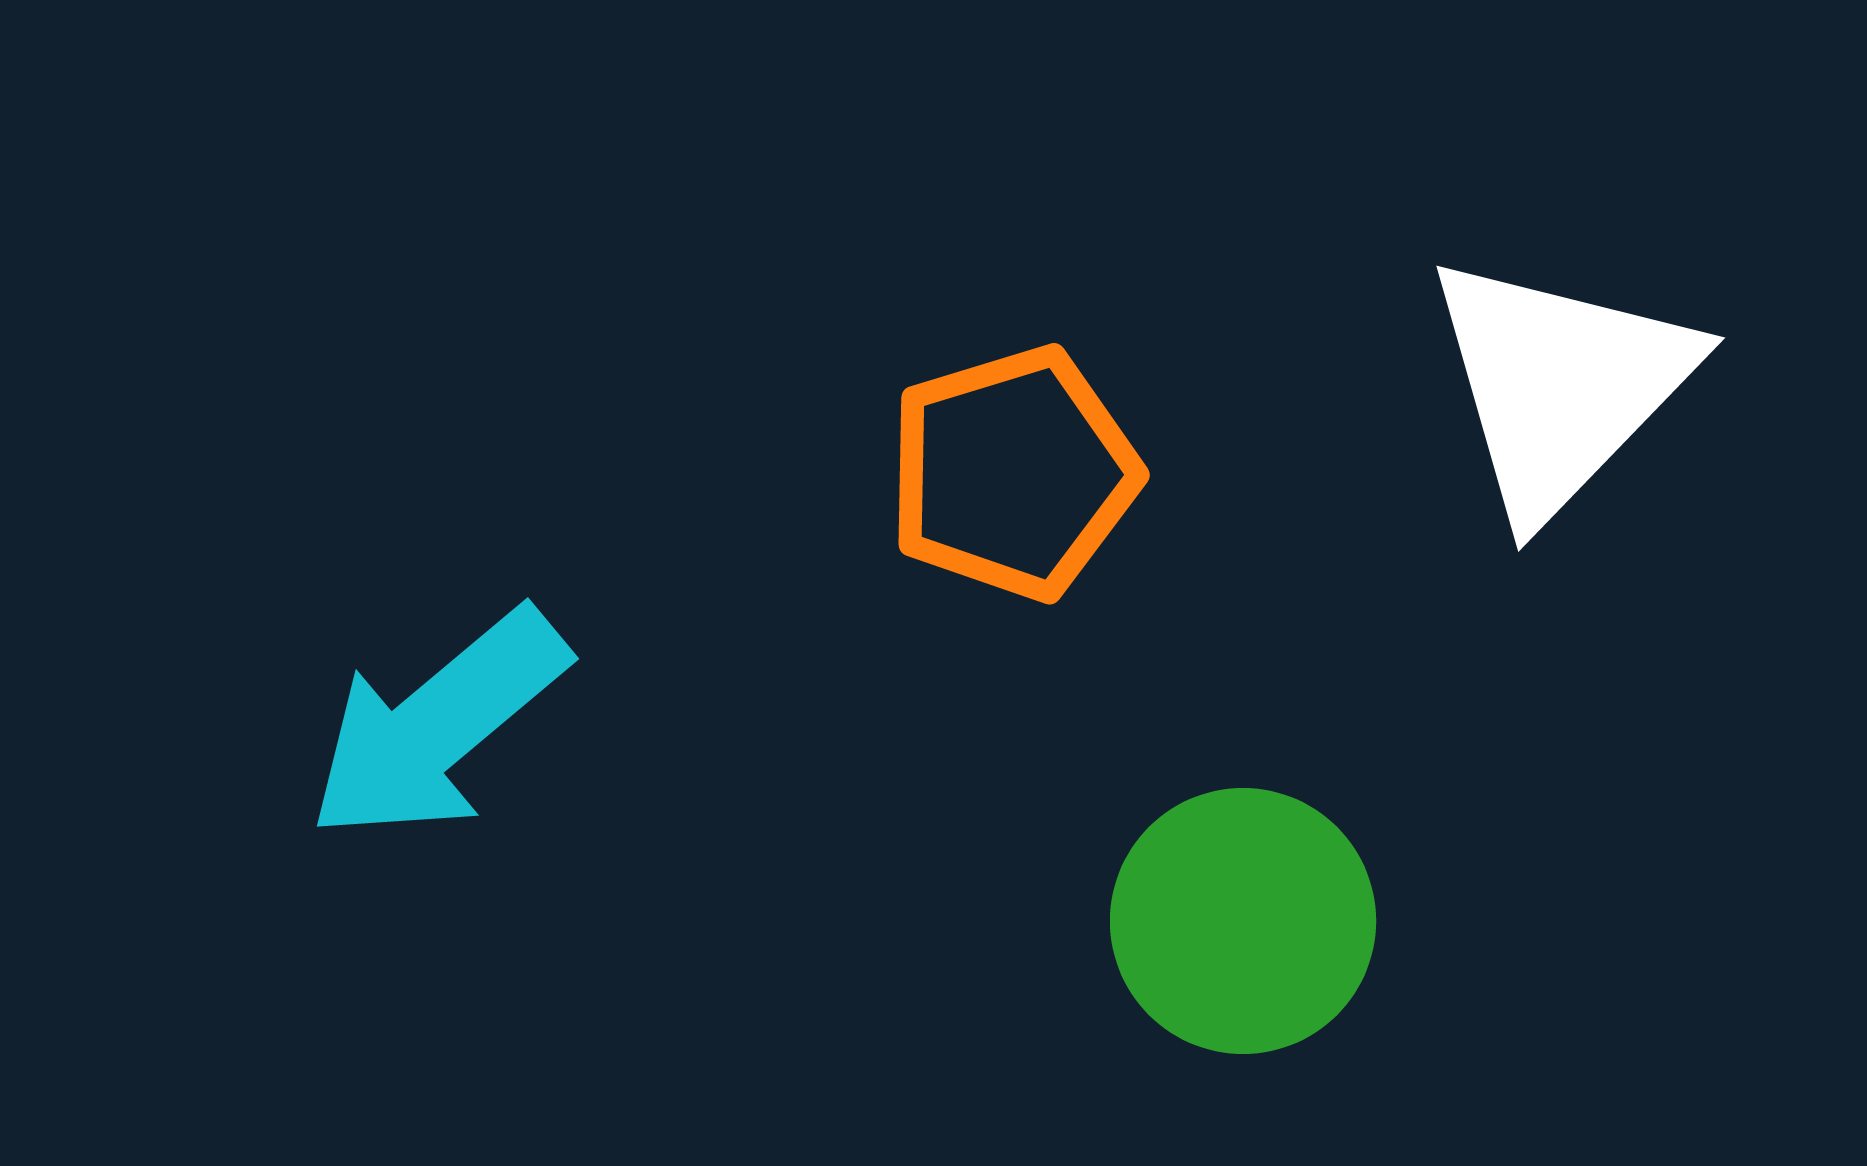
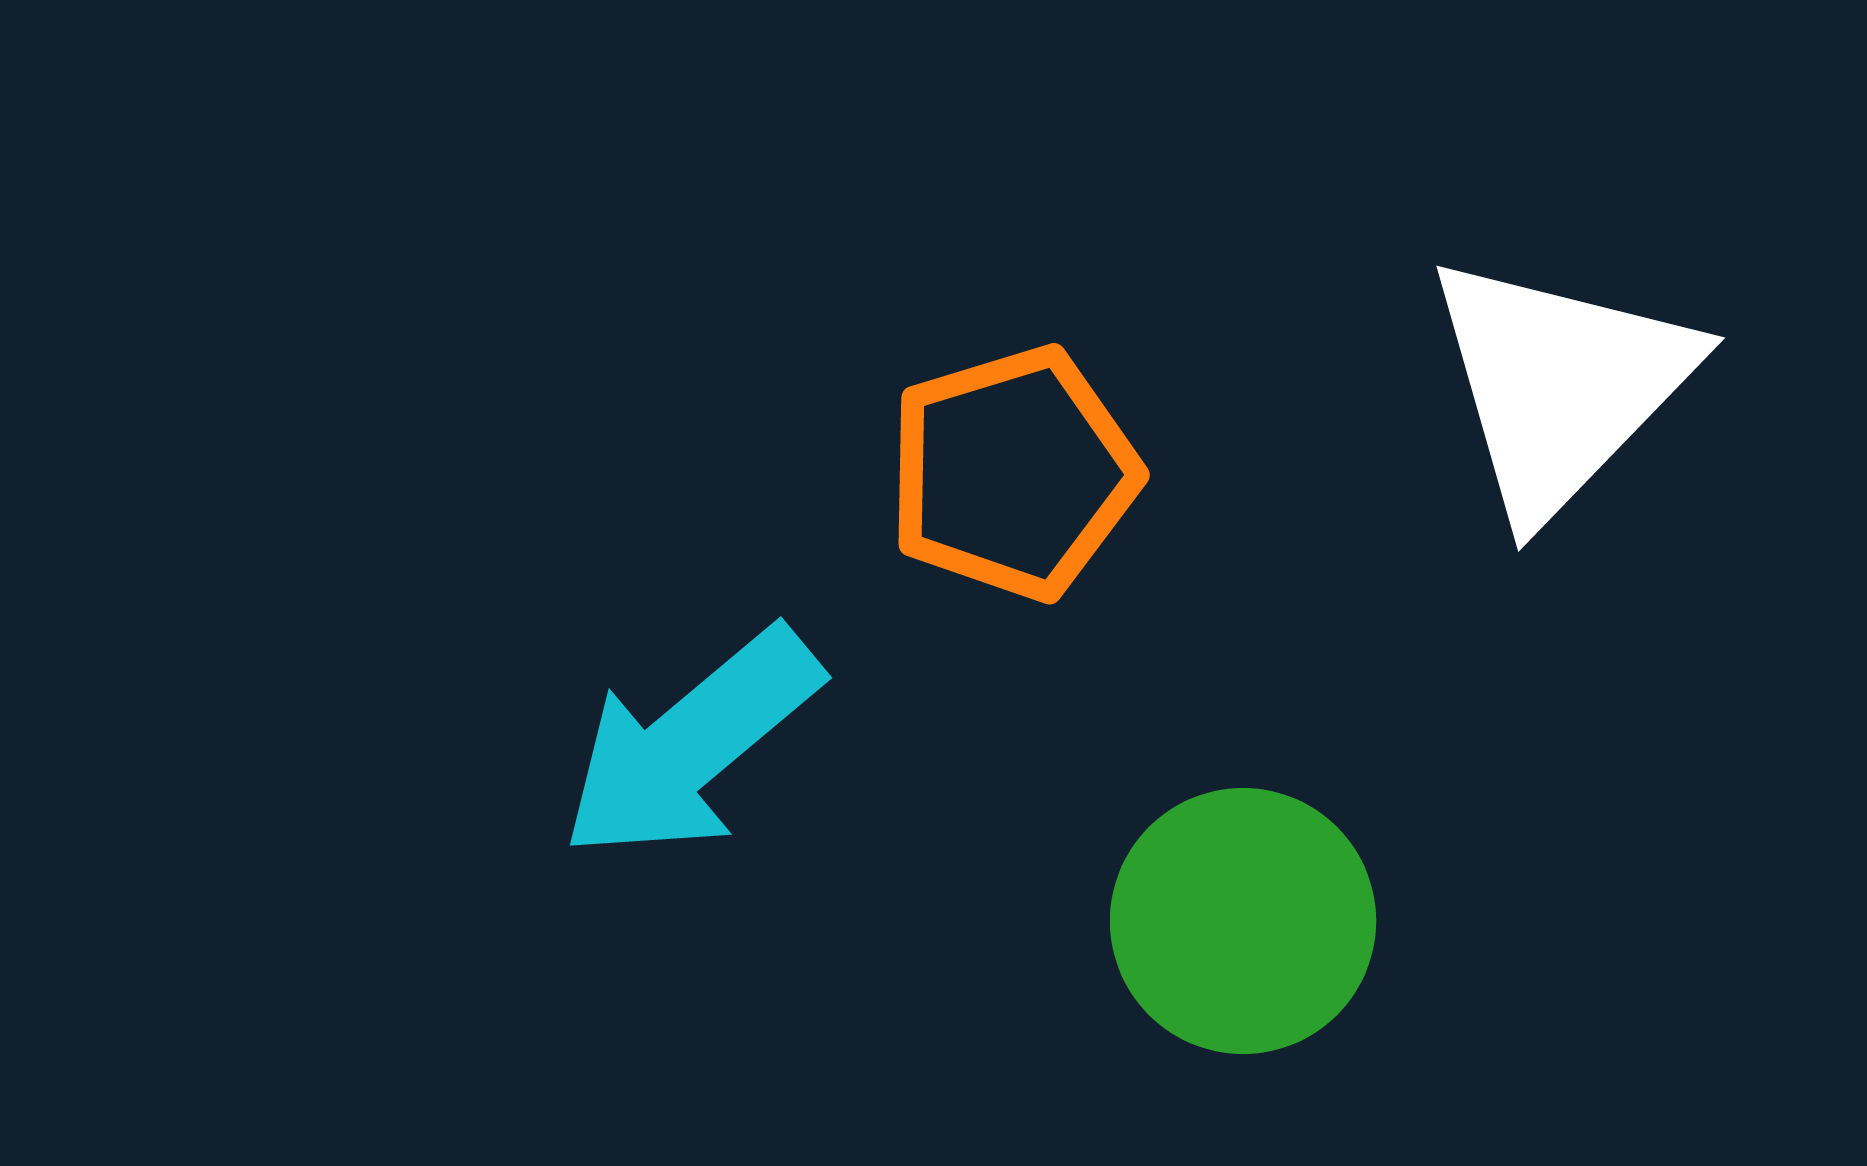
cyan arrow: moved 253 px right, 19 px down
